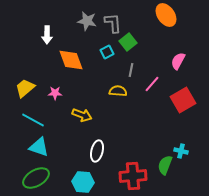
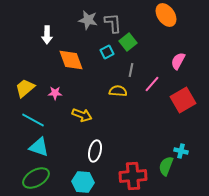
gray star: moved 1 px right, 1 px up
white ellipse: moved 2 px left
green semicircle: moved 1 px right, 1 px down
